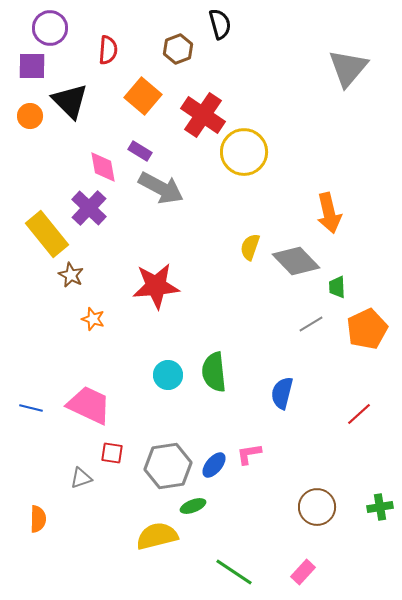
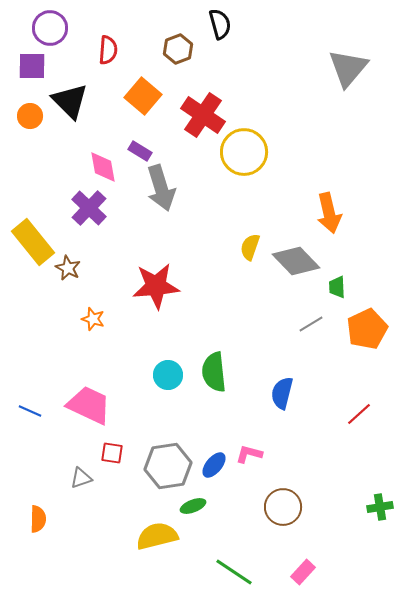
gray arrow at (161, 188): rotated 45 degrees clockwise
yellow rectangle at (47, 234): moved 14 px left, 8 px down
brown star at (71, 275): moved 3 px left, 7 px up
blue line at (31, 408): moved 1 px left, 3 px down; rotated 10 degrees clockwise
pink L-shape at (249, 454): rotated 24 degrees clockwise
brown circle at (317, 507): moved 34 px left
